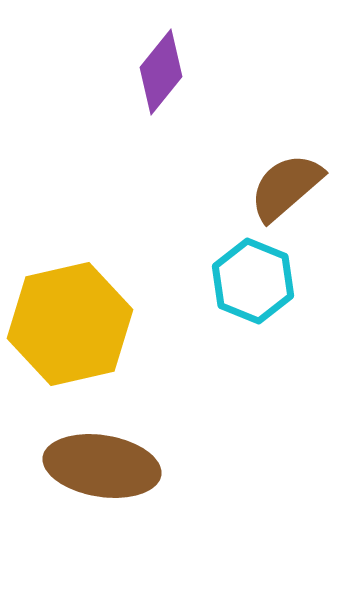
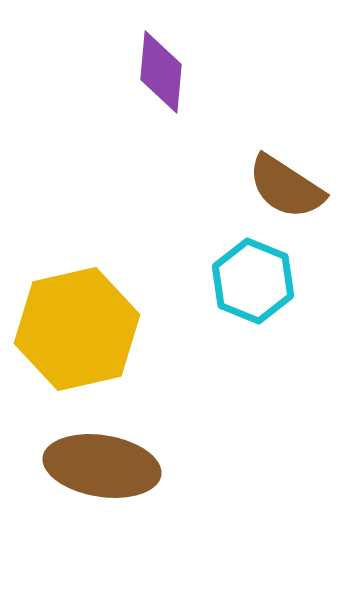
purple diamond: rotated 34 degrees counterclockwise
brown semicircle: rotated 106 degrees counterclockwise
yellow hexagon: moved 7 px right, 5 px down
